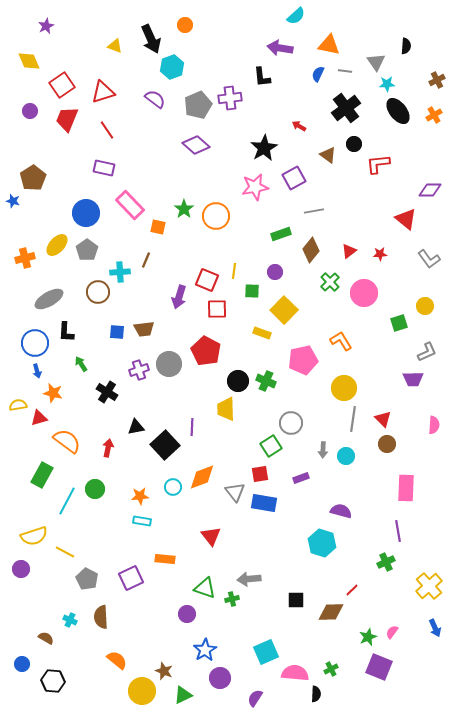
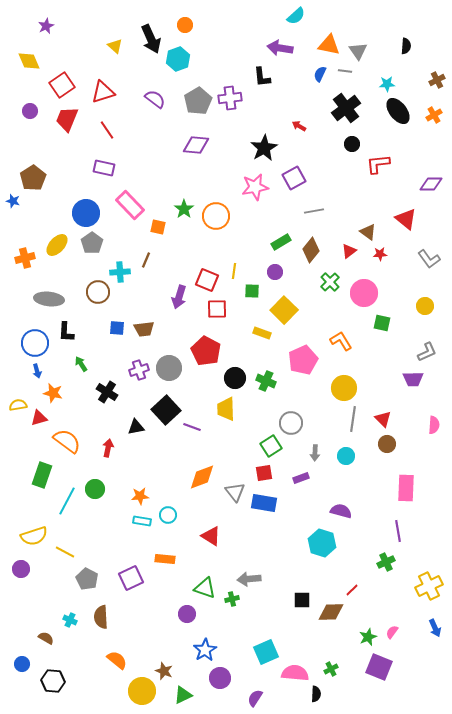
yellow triangle at (115, 46): rotated 21 degrees clockwise
gray triangle at (376, 62): moved 18 px left, 11 px up
cyan hexagon at (172, 67): moved 6 px right, 8 px up
blue semicircle at (318, 74): moved 2 px right
gray pentagon at (198, 105): moved 4 px up; rotated 8 degrees counterclockwise
black circle at (354, 144): moved 2 px left
purple diamond at (196, 145): rotated 36 degrees counterclockwise
brown triangle at (328, 155): moved 40 px right, 77 px down
purple diamond at (430, 190): moved 1 px right, 6 px up
green rectangle at (281, 234): moved 8 px down; rotated 12 degrees counterclockwise
gray pentagon at (87, 250): moved 5 px right, 7 px up
gray ellipse at (49, 299): rotated 36 degrees clockwise
green square at (399, 323): moved 17 px left; rotated 30 degrees clockwise
blue square at (117, 332): moved 4 px up
pink pentagon at (303, 360): rotated 12 degrees counterclockwise
gray circle at (169, 364): moved 4 px down
black circle at (238, 381): moved 3 px left, 3 px up
purple line at (192, 427): rotated 72 degrees counterclockwise
black square at (165, 445): moved 1 px right, 35 px up
gray arrow at (323, 450): moved 8 px left, 3 px down
red square at (260, 474): moved 4 px right, 1 px up
green rectangle at (42, 475): rotated 10 degrees counterclockwise
cyan circle at (173, 487): moved 5 px left, 28 px down
red triangle at (211, 536): rotated 20 degrees counterclockwise
yellow cross at (429, 586): rotated 16 degrees clockwise
black square at (296, 600): moved 6 px right
